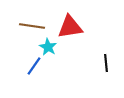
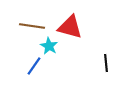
red triangle: rotated 24 degrees clockwise
cyan star: moved 1 px right, 1 px up
